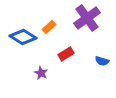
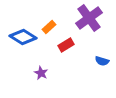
purple cross: moved 2 px right
red rectangle: moved 9 px up
